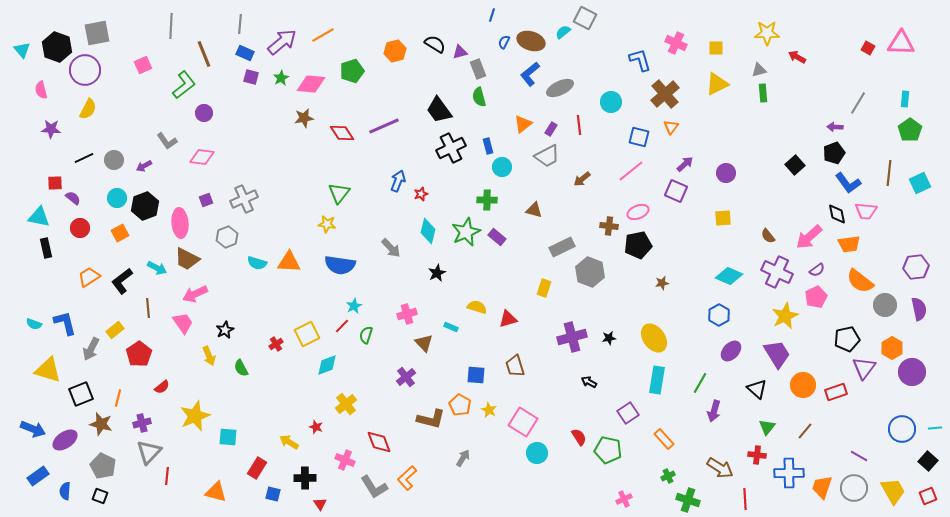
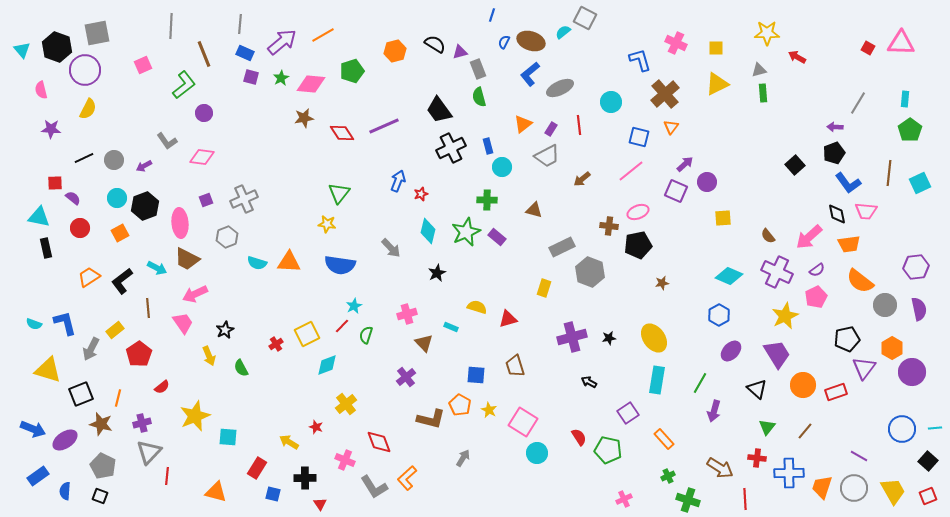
purple circle at (726, 173): moved 19 px left, 9 px down
red cross at (757, 455): moved 3 px down
